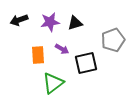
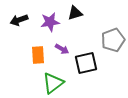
black triangle: moved 10 px up
